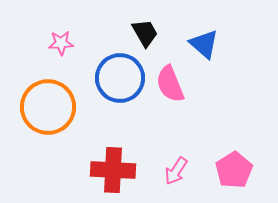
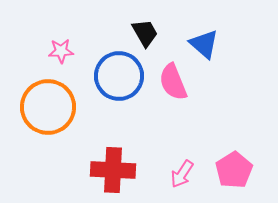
pink star: moved 8 px down
blue circle: moved 1 px left, 2 px up
pink semicircle: moved 3 px right, 2 px up
pink arrow: moved 6 px right, 3 px down
